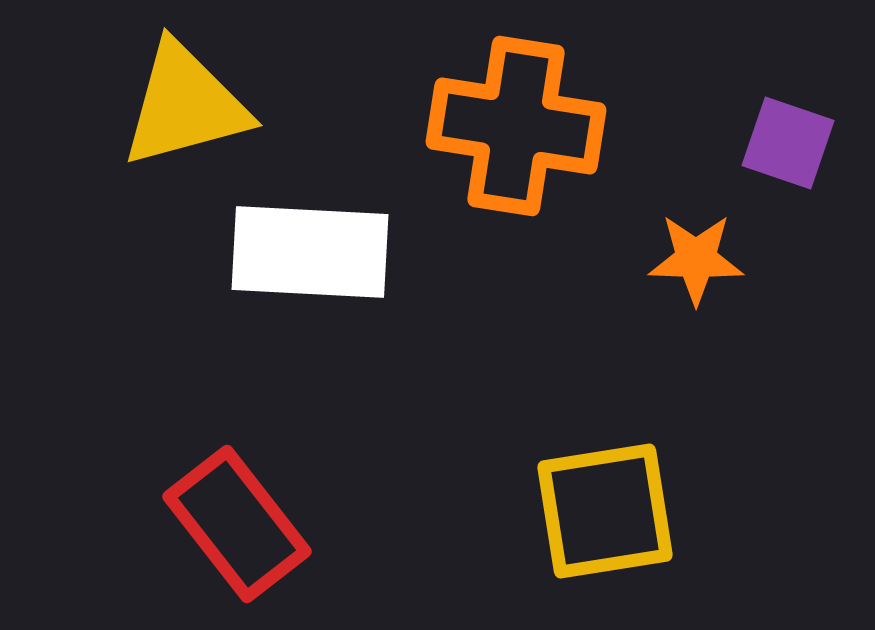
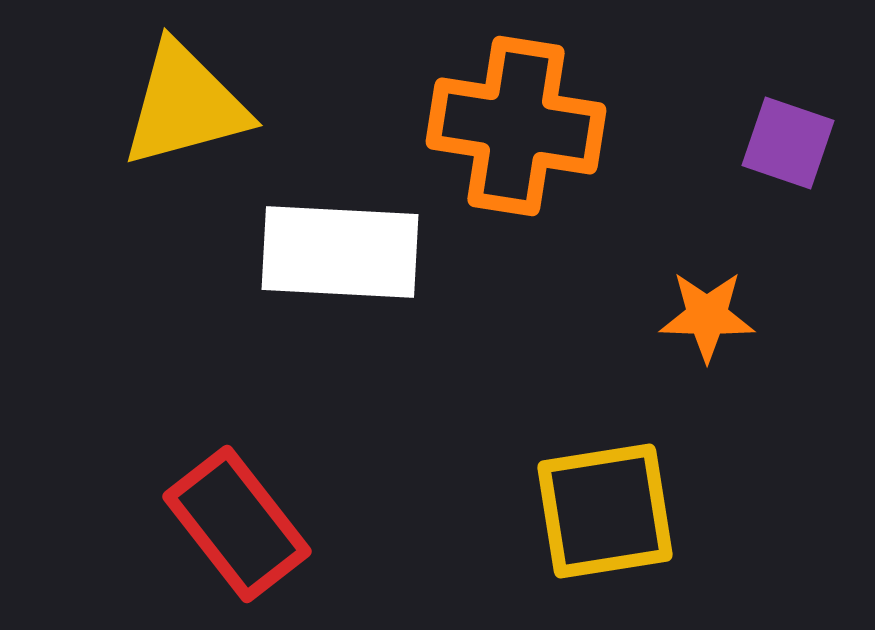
white rectangle: moved 30 px right
orange star: moved 11 px right, 57 px down
